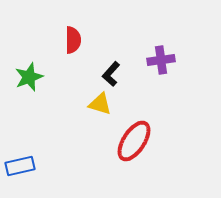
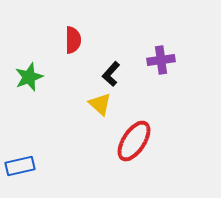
yellow triangle: rotated 25 degrees clockwise
